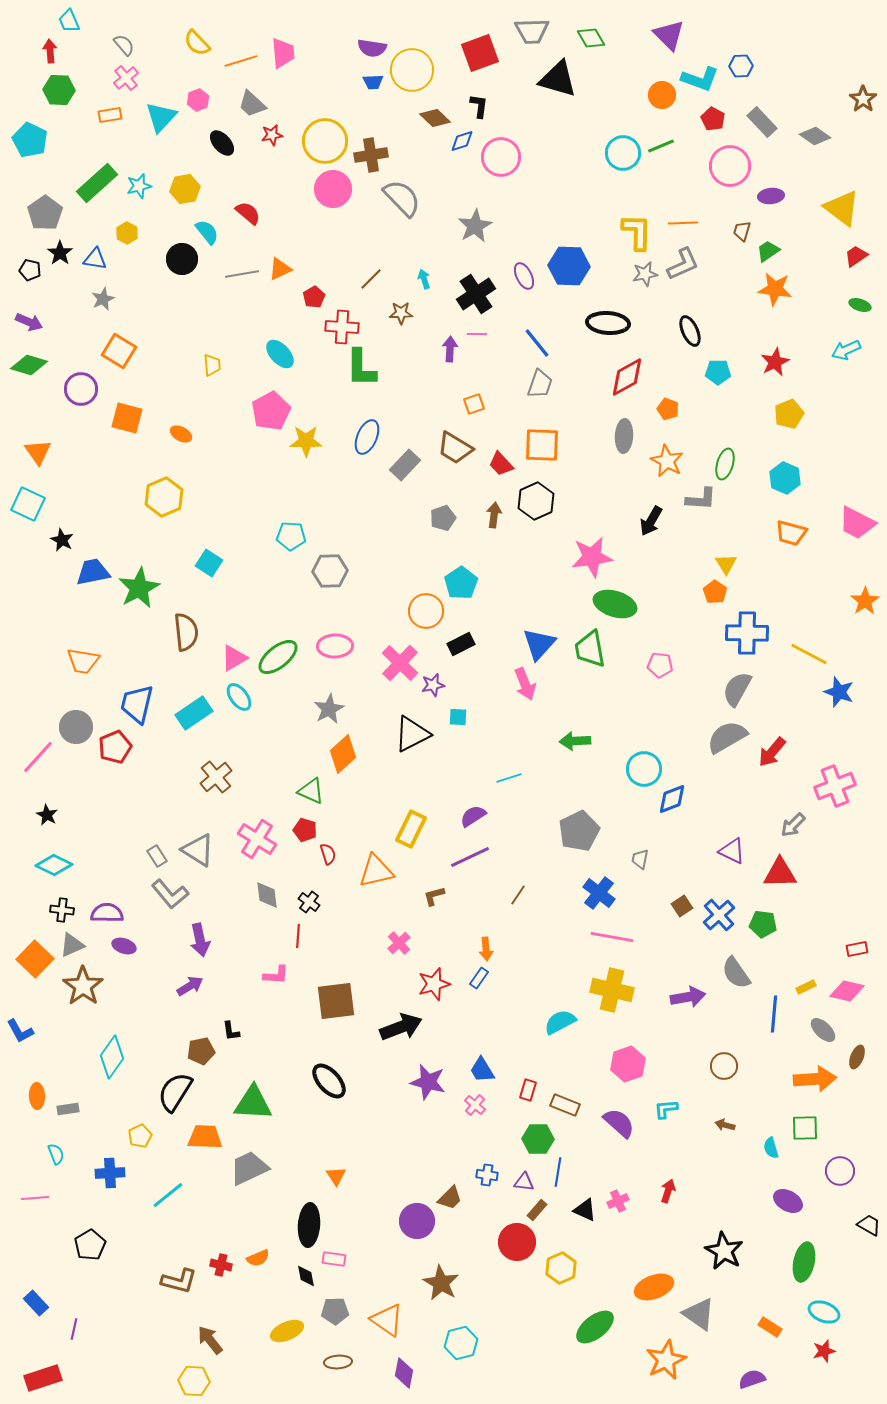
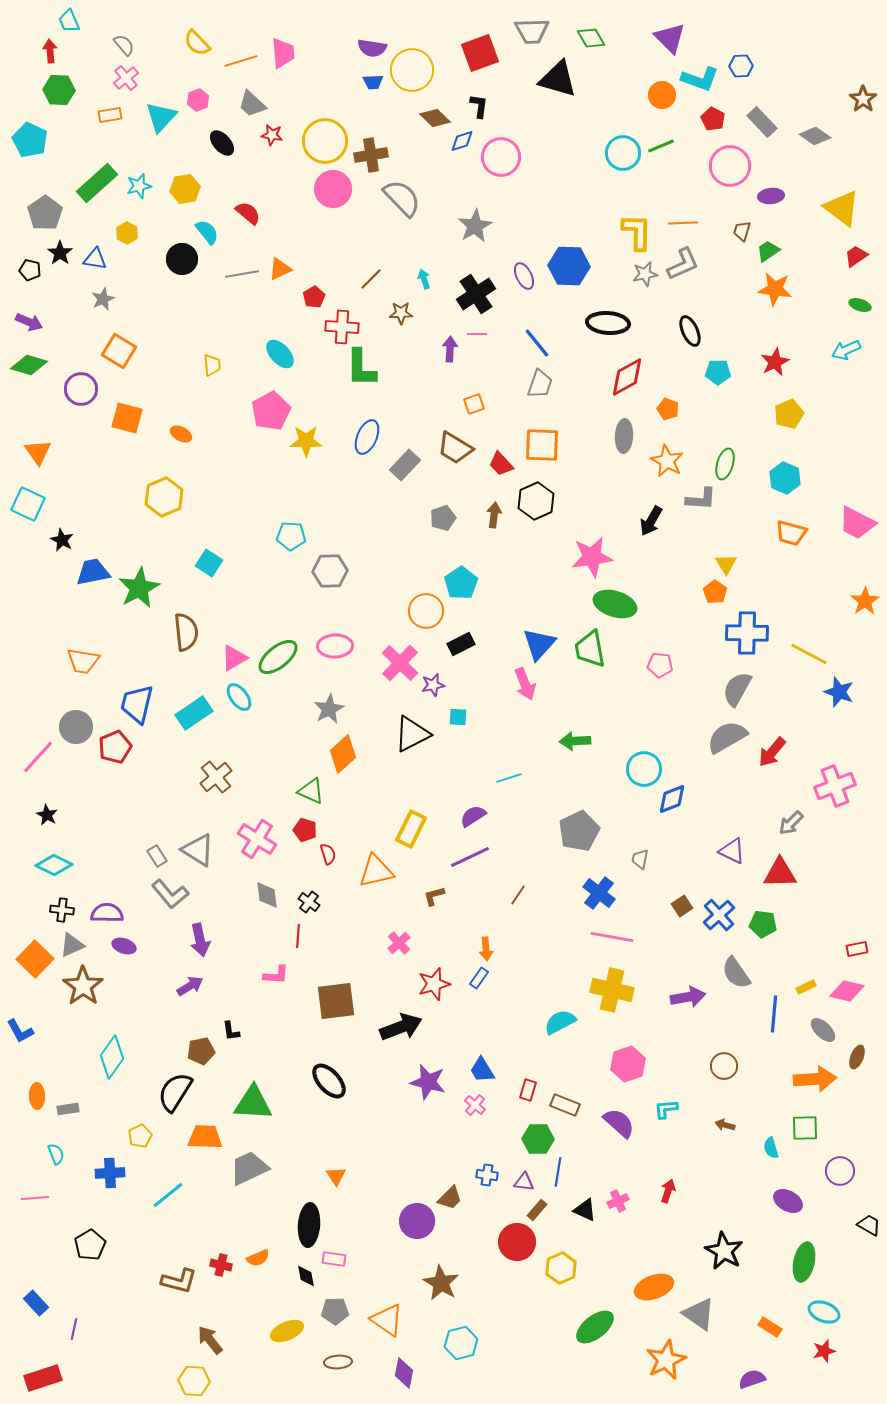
purple triangle at (669, 35): moved 1 px right, 3 px down
red star at (272, 135): rotated 20 degrees clockwise
gray arrow at (793, 825): moved 2 px left, 2 px up
